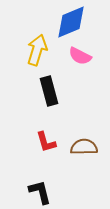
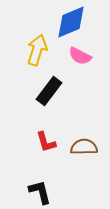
black rectangle: rotated 52 degrees clockwise
